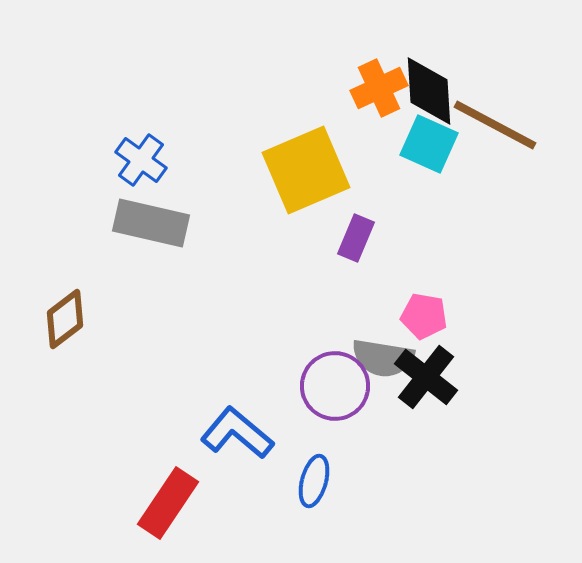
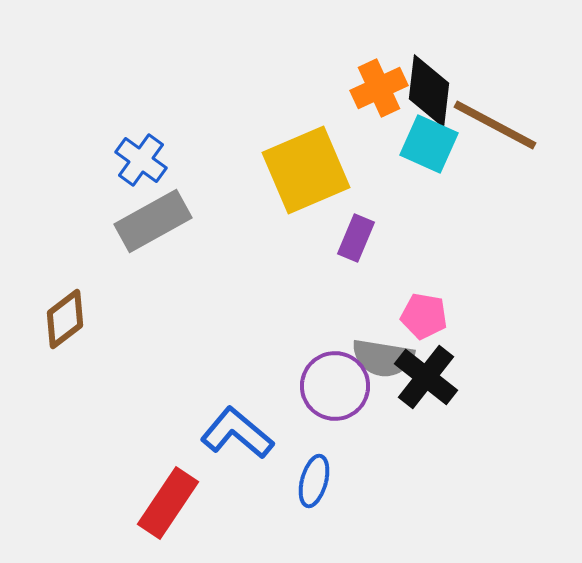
black diamond: rotated 10 degrees clockwise
gray rectangle: moved 2 px right, 2 px up; rotated 42 degrees counterclockwise
